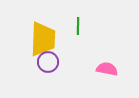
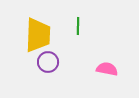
yellow trapezoid: moved 5 px left, 4 px up
